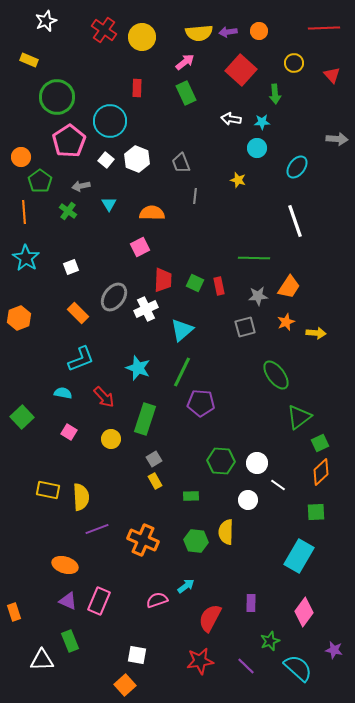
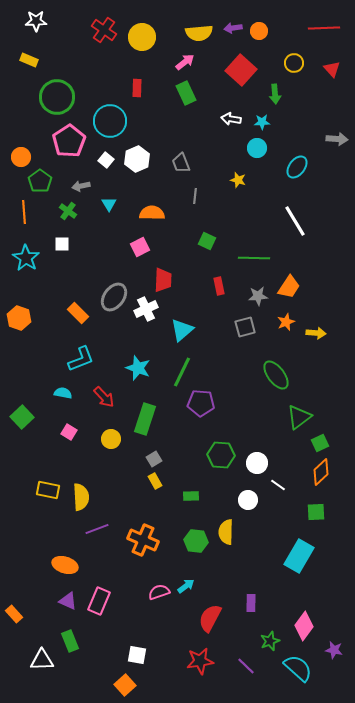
white star at (46, 21): moved 10 px left; rotated 20 degrees clockwise
purple arrow at (228, 32): moved 5 px right, 4 px up
red triangle at (332, 75): moved 6 px up
white hexagon at (137, 159): rotated 15 degrees clockwise
white line at (295, 221): rotated 12 degrees counterclockwise
white square at (71, 267): moved 9 px left, 23 px up; rotated 21 degrees clockwise
green square at (195, 283): moved 12 px right, 42 px up
orange hexagon at (19, 318): rotated 20 degrees counterclockwise
green hexagon at (221, 461): moved 6 px up
pink semicircle at (157, 600): moved 2 px right, 8 px up
orange rectangle at (14, 612): moved 2 px down; rotated 24 degrees counterclockwise
pink diamond at (304, 612): moved 14 px down
